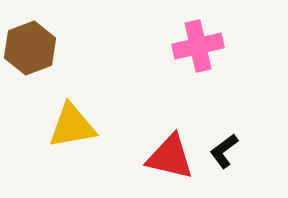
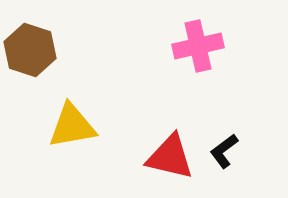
brown hexagon: moved 2 px down; rotated 21 degrees counterclockwise
